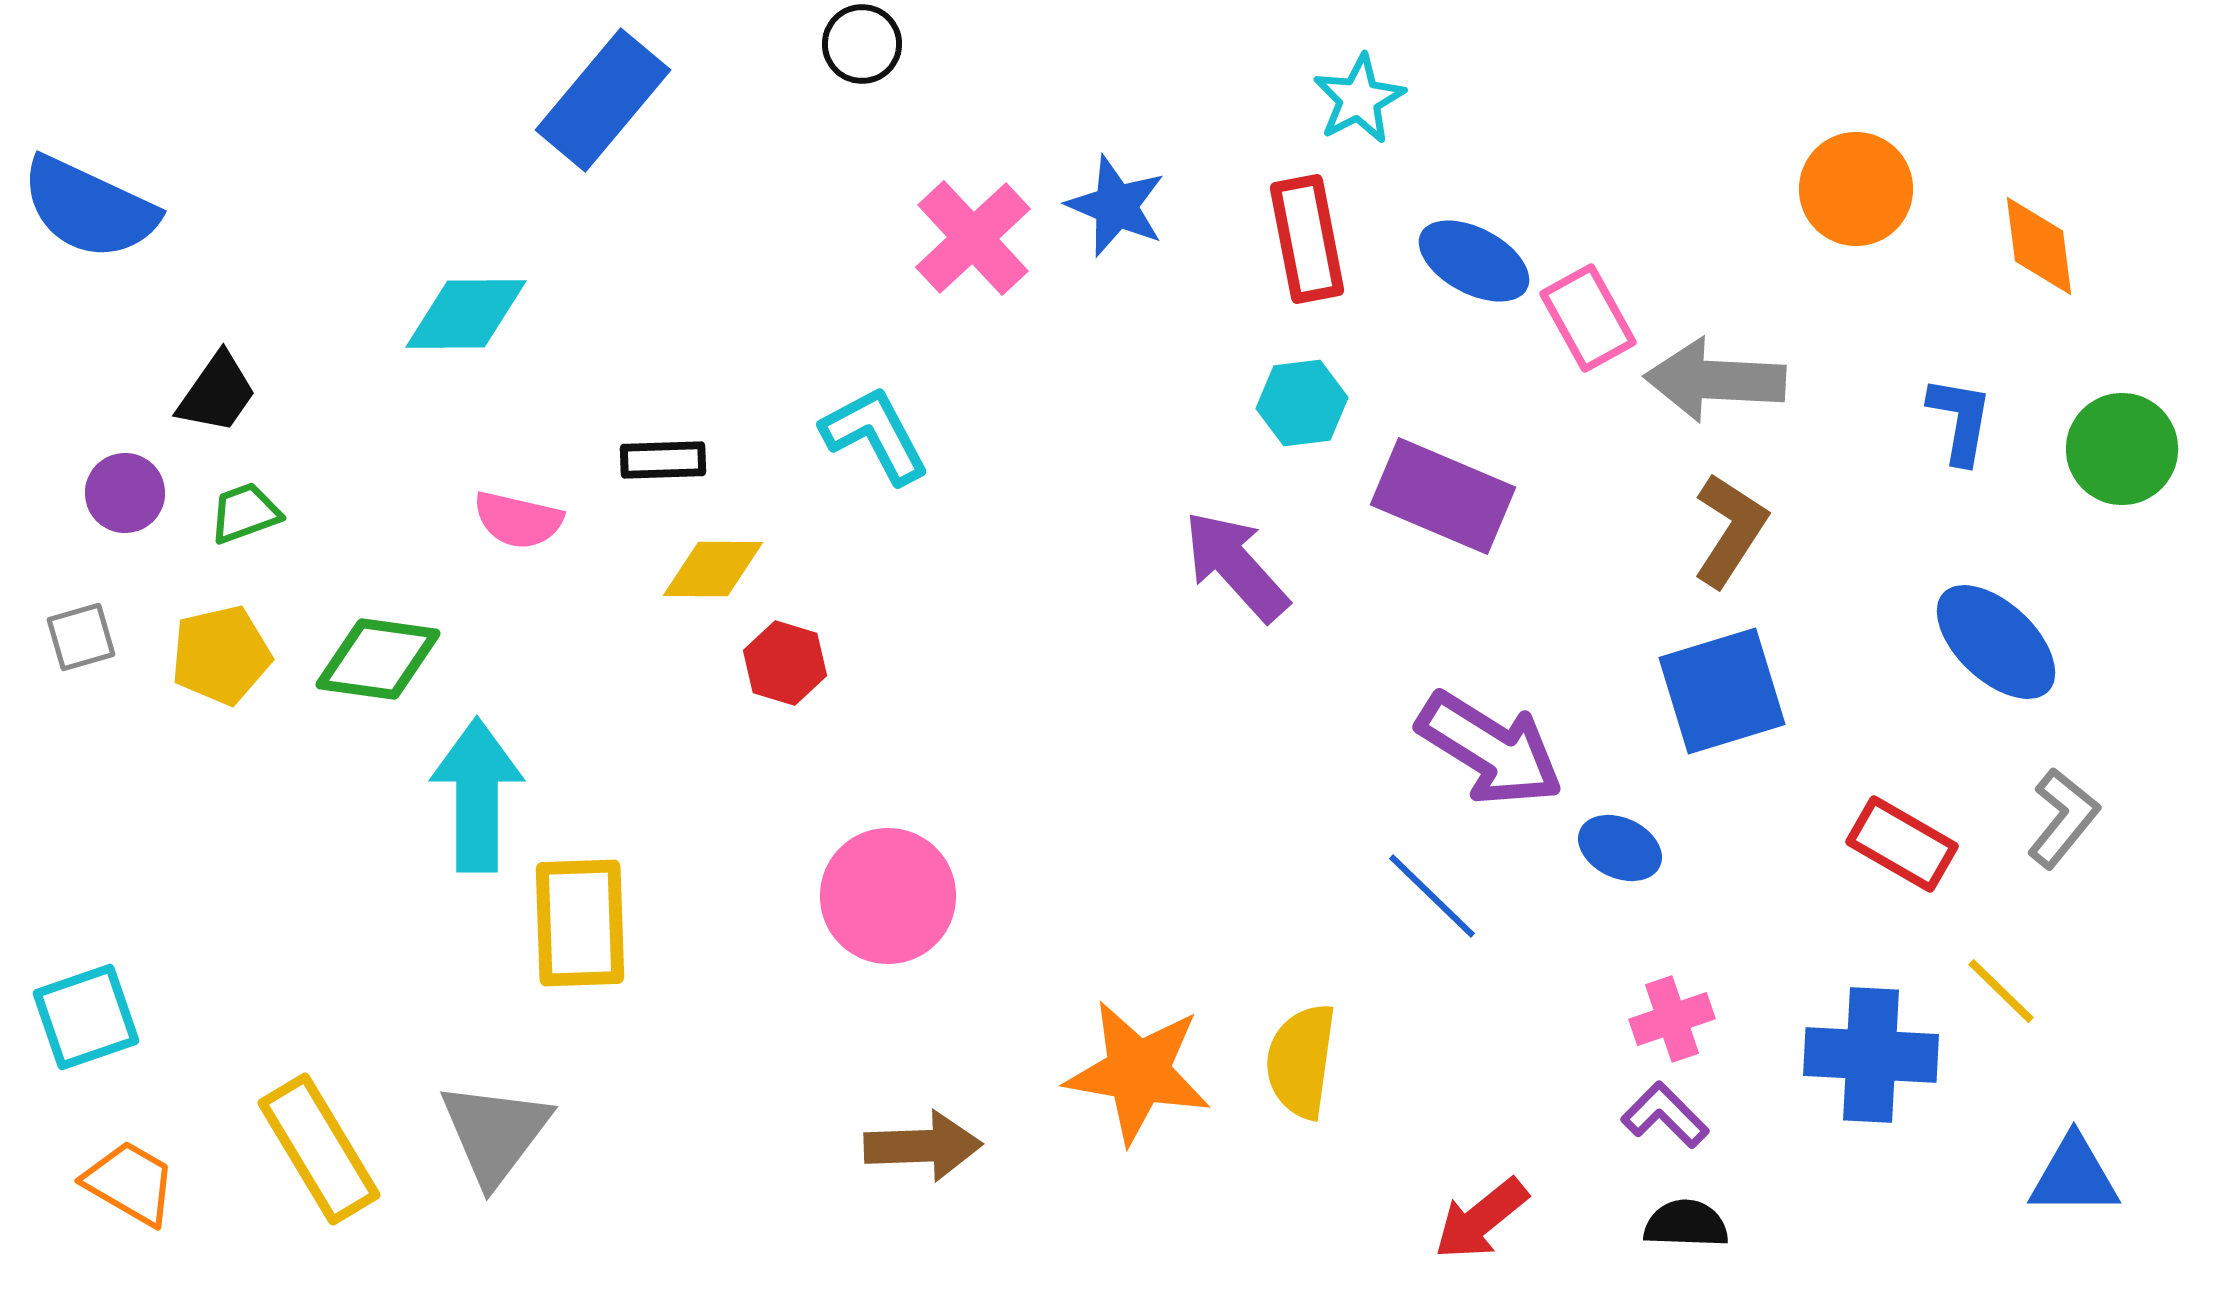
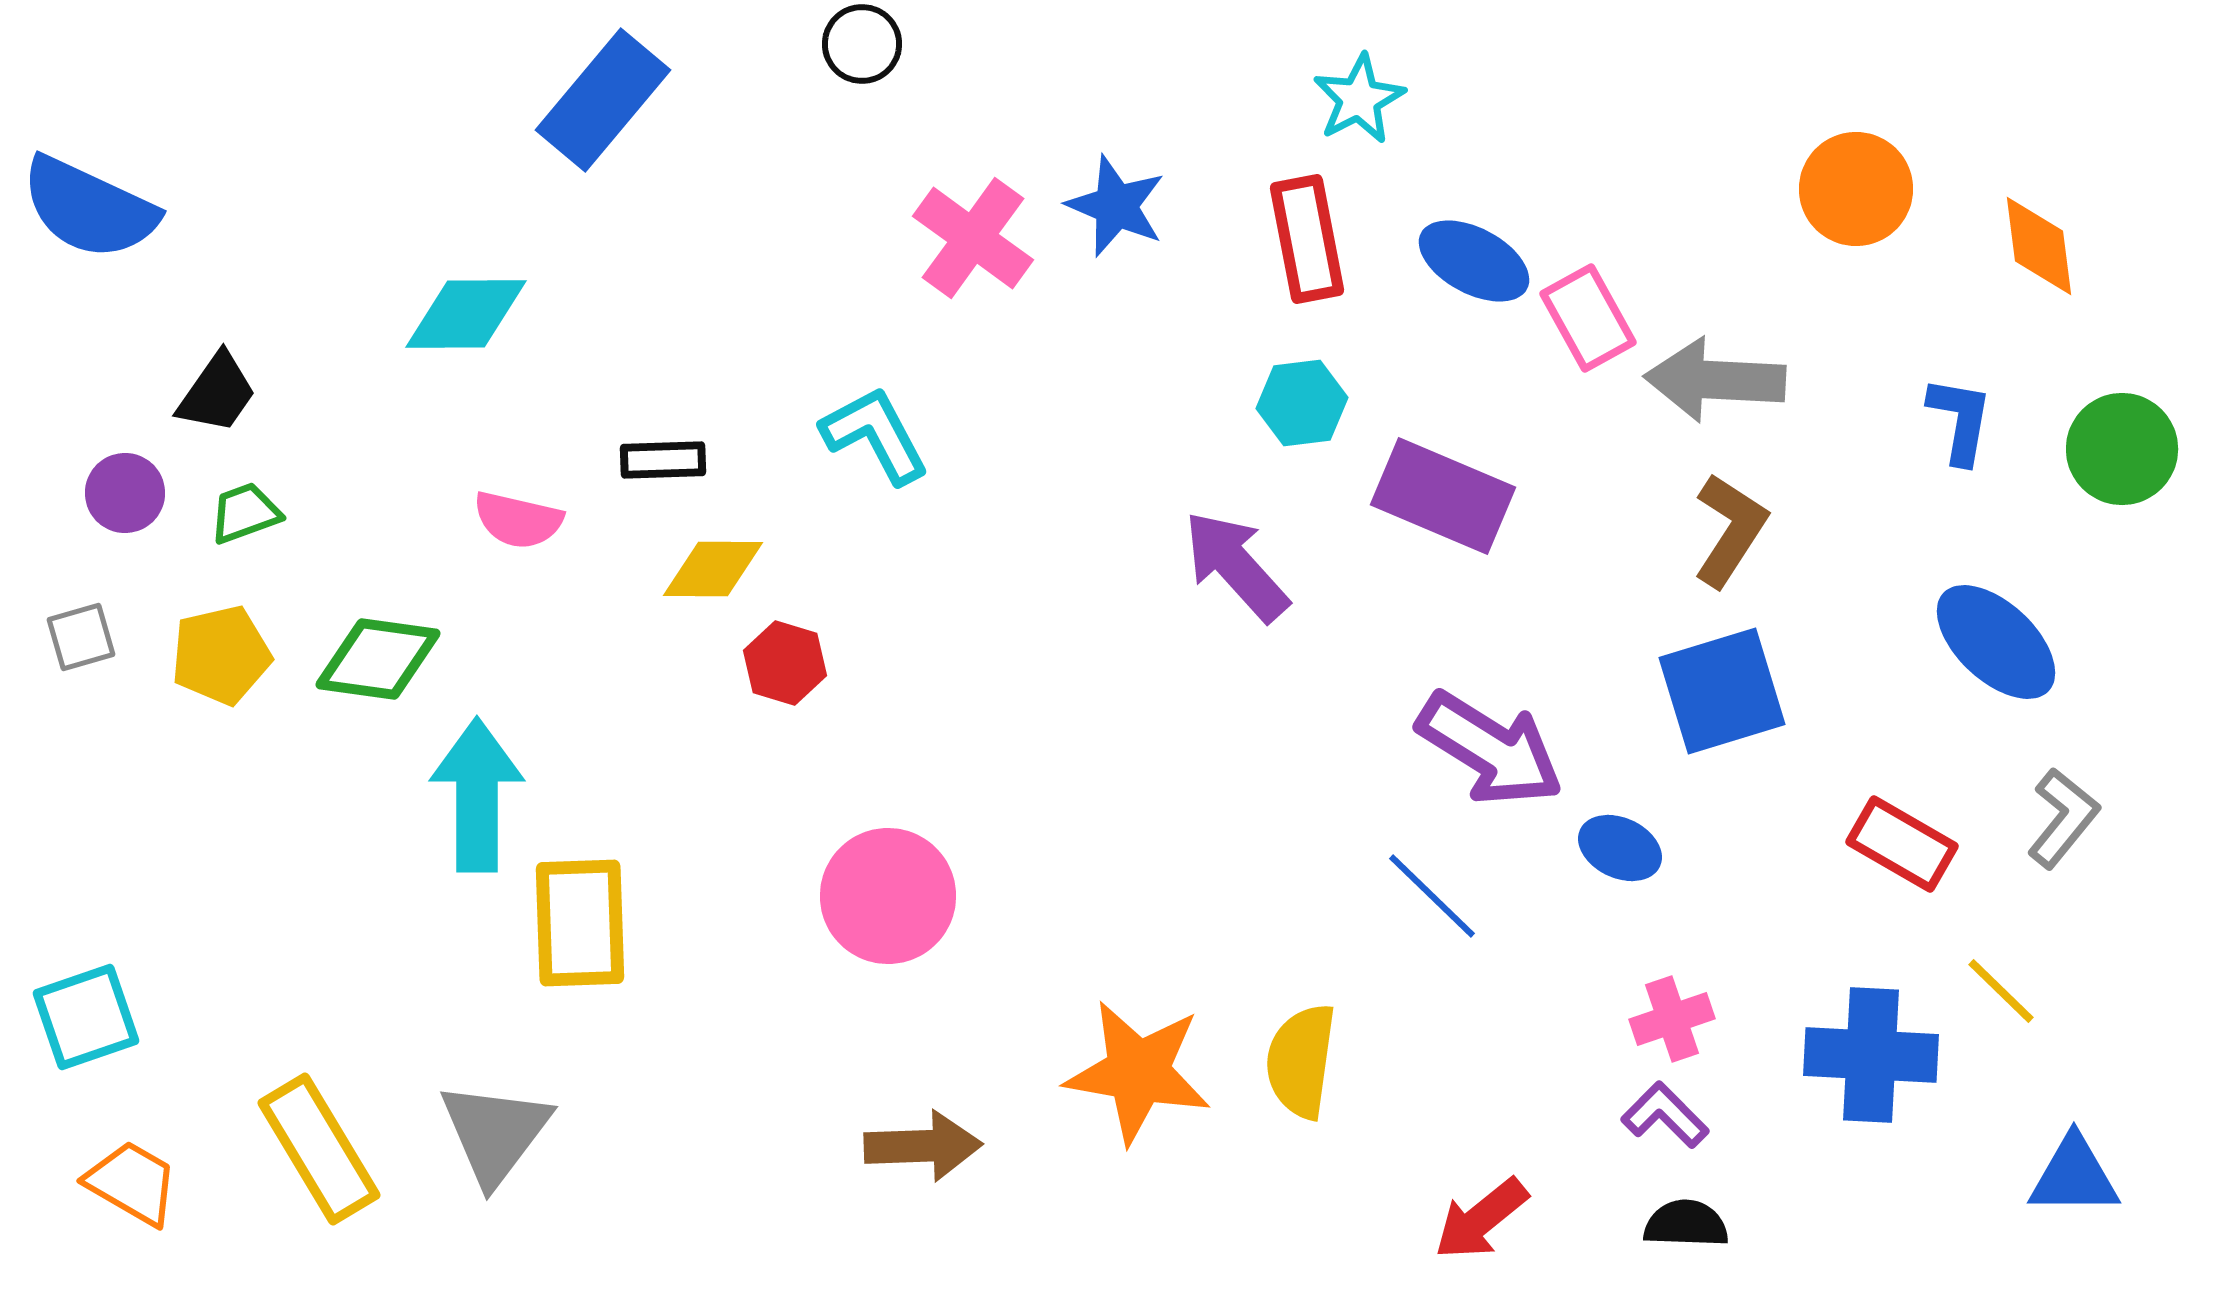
pink cross at (973, 238): rotated 11 degrees counterclockwise
orange trapezoid at (130, 1183): moved 2 px right
